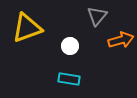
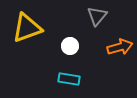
orange arrow: moved 1 px left, 7 px down
